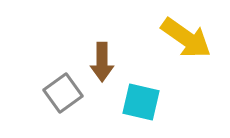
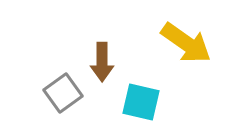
yellow arrow: moved 5 px down
